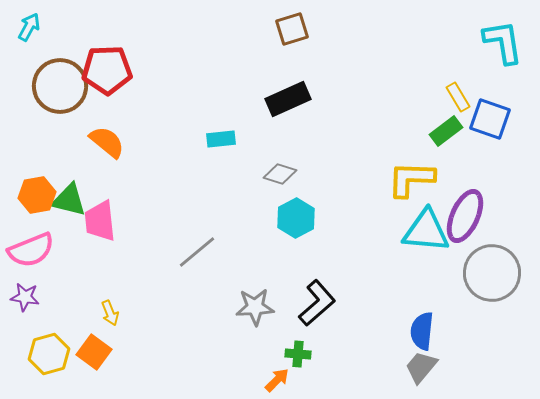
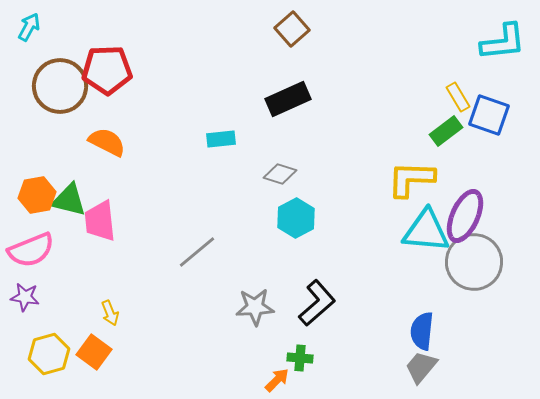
brown square: rotated 24 degrees counterclockwise
cyan L-shape: rotated 93 degrees clockwise
blue square: moved 1 px left, 4 px up
orange semicircle: rotated 12 degrees counterclockwise
gray circle: moved 18 px left, 11 px up
green cross: moved 2 px right, 4 px down
